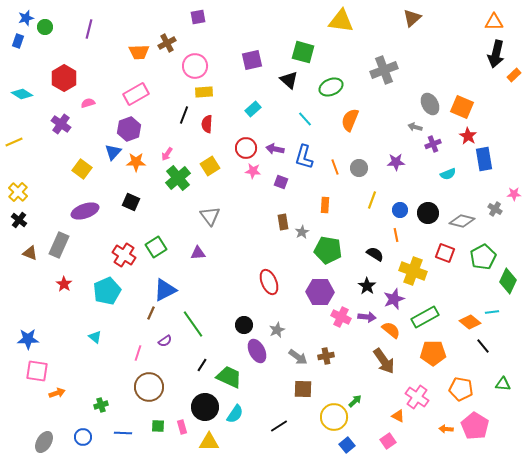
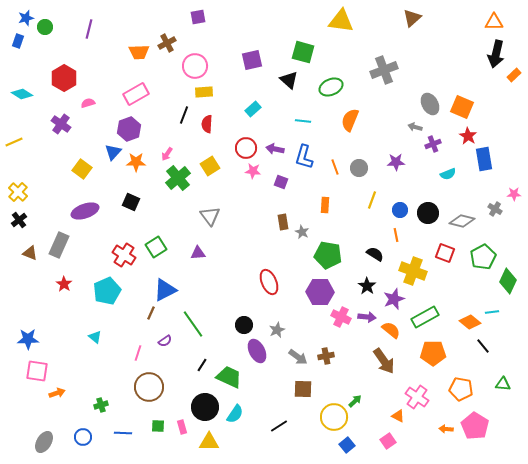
cyan line at (305, 119): moved 2 px left, 2 px down; rotated 42 degrees counterclockwise
black cross at (19, 220): rotated 14 degrees clockwise
gray star at (302, 232): rotated 16 degrees counterclockwise
green pentagon at (328, 250): moved 5 px down
